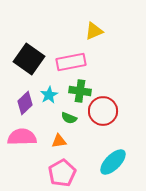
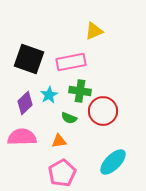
black square: rotated 16 degrees counterclockwise
